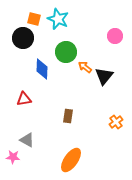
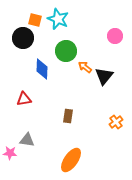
orange square: moved 1 px right, 1 px down
green circle: moved 1 px up
gray triangle: rotated 21 degrees counterclockwise
pink star: moved 3 px left, 4 px up
